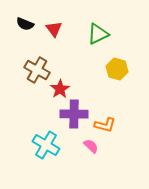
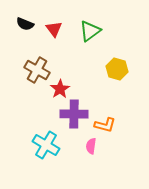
green triangle: moved 8 px left, 3 px up; rotated 10 degrees counterclockwise
pink semicircle: rotated 126 degrees counterclockwise
